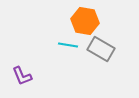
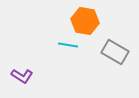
gray rectangle: moved 14 px right, 3 px down
purple L-shape: rotated 35 degrees counterclockwise
